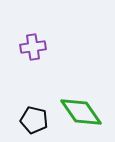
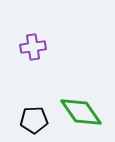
black pentagon: rotated 16 degrees counterclockwise
